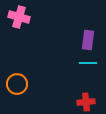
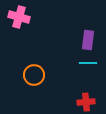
orange circle: moved 17 px right, 9 px up
